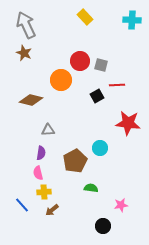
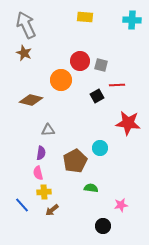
yellow rectangle: rotated 42 degrees counterclockwise
